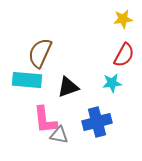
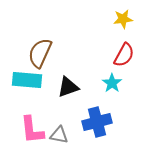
cyan star: rotated 30 degrees counterclockwise
pink L-shape: moved 13 px left, 10 px down
